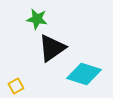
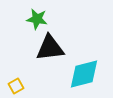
black triangle: moved 2 px left; rotated 28 degrees clockwise
cyan diamond: rotated 32 degrees counterclockwise
